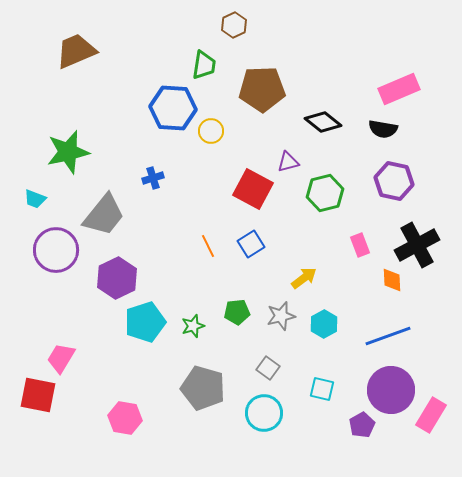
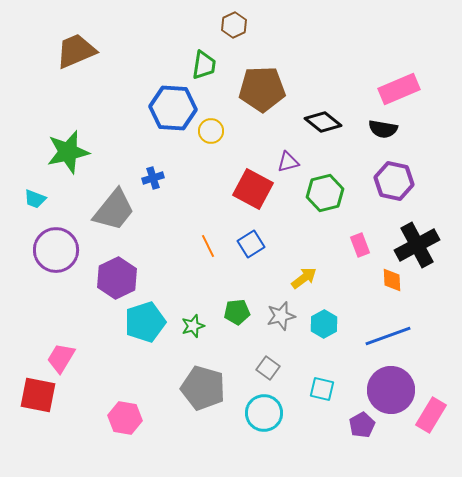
gray trapezoid at (104, 215): moved 10 px right, 5 px up
